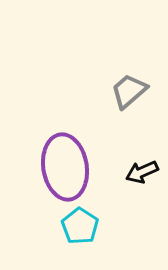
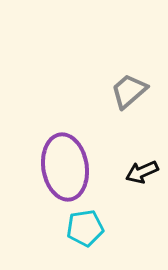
cyan pentagon: moved 5 px right, 2 px down; rotated 30 degrees clockwise
